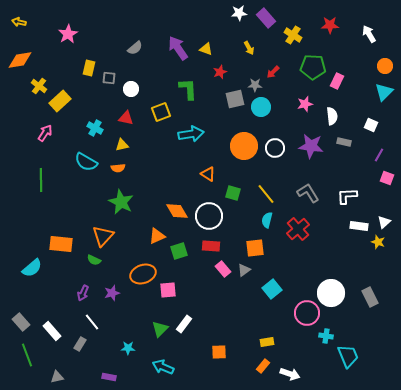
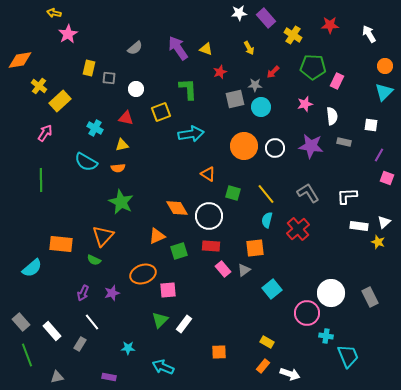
yellow arrow at (19, 22): moved 35 px right, 9 px up
white circle at (131, 89): moved 5 px right
white square at (371, 125): rotated 16 degrees counterclockwise
orange diamond at (177, 211): moved 3 px up
green triangle at (160, 329): moved 9 px up
yellow rectangle at (267, 342): rotated 40 degrees clockwise
